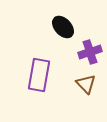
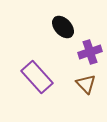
purple rectangle: moved 2 px left, 2 px down; rotated 52 degrees counterclockwise
